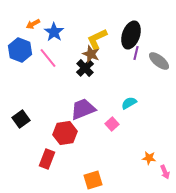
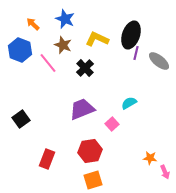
orange arrow: rotated 72 degrees clockwise
blue star: moved 11 px right, 13 px up; rotated 12 degrees counterclockwise
yellow L-shape: rotated 50 degrees clockwise
brown star: moved 28 px left, 9 px up
pink line: moved 5 px down
purple trapezoid: moved 1 px left
red hexagon: moved 25 px right, 18 px down
orange star: moved 1 px right
